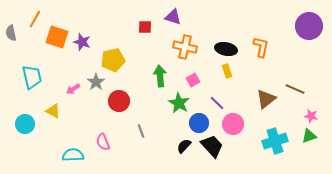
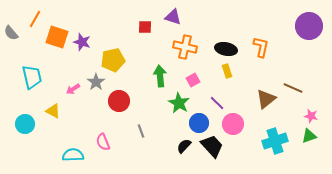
gray semicircle: rotated 28 degrees counterclockwise
brown line: moved 2 px left, 1 px up
